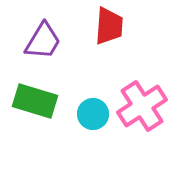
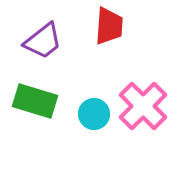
purple trapezoid: rotated 21 degrees clockwise
pink cross: moved 1 px right; rotated 12 degrees counterclockwise
cyan circle: moved 1 px right
